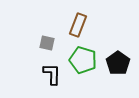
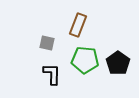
green pentagon: moved 2 px right; rotated 12 degrees counterclockwise
